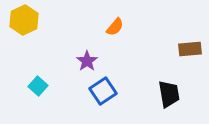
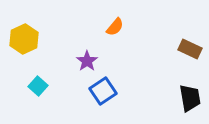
yellow hexagon: moved 19 px down
brown rectangle: rotated 30 degrees clockwise
black trapezoid: moved 21 px right, 4 px down
